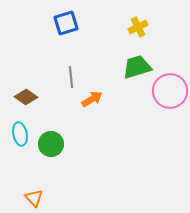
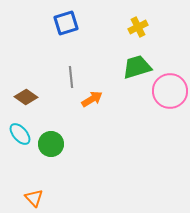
cyan ellipse: rotated 30 degrees counterclockwise
